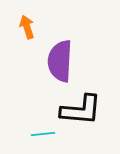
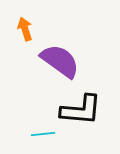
orange arrow: moved 2 px left, 2 px down
purple semicircle: rotated 123 degrees clockwise
